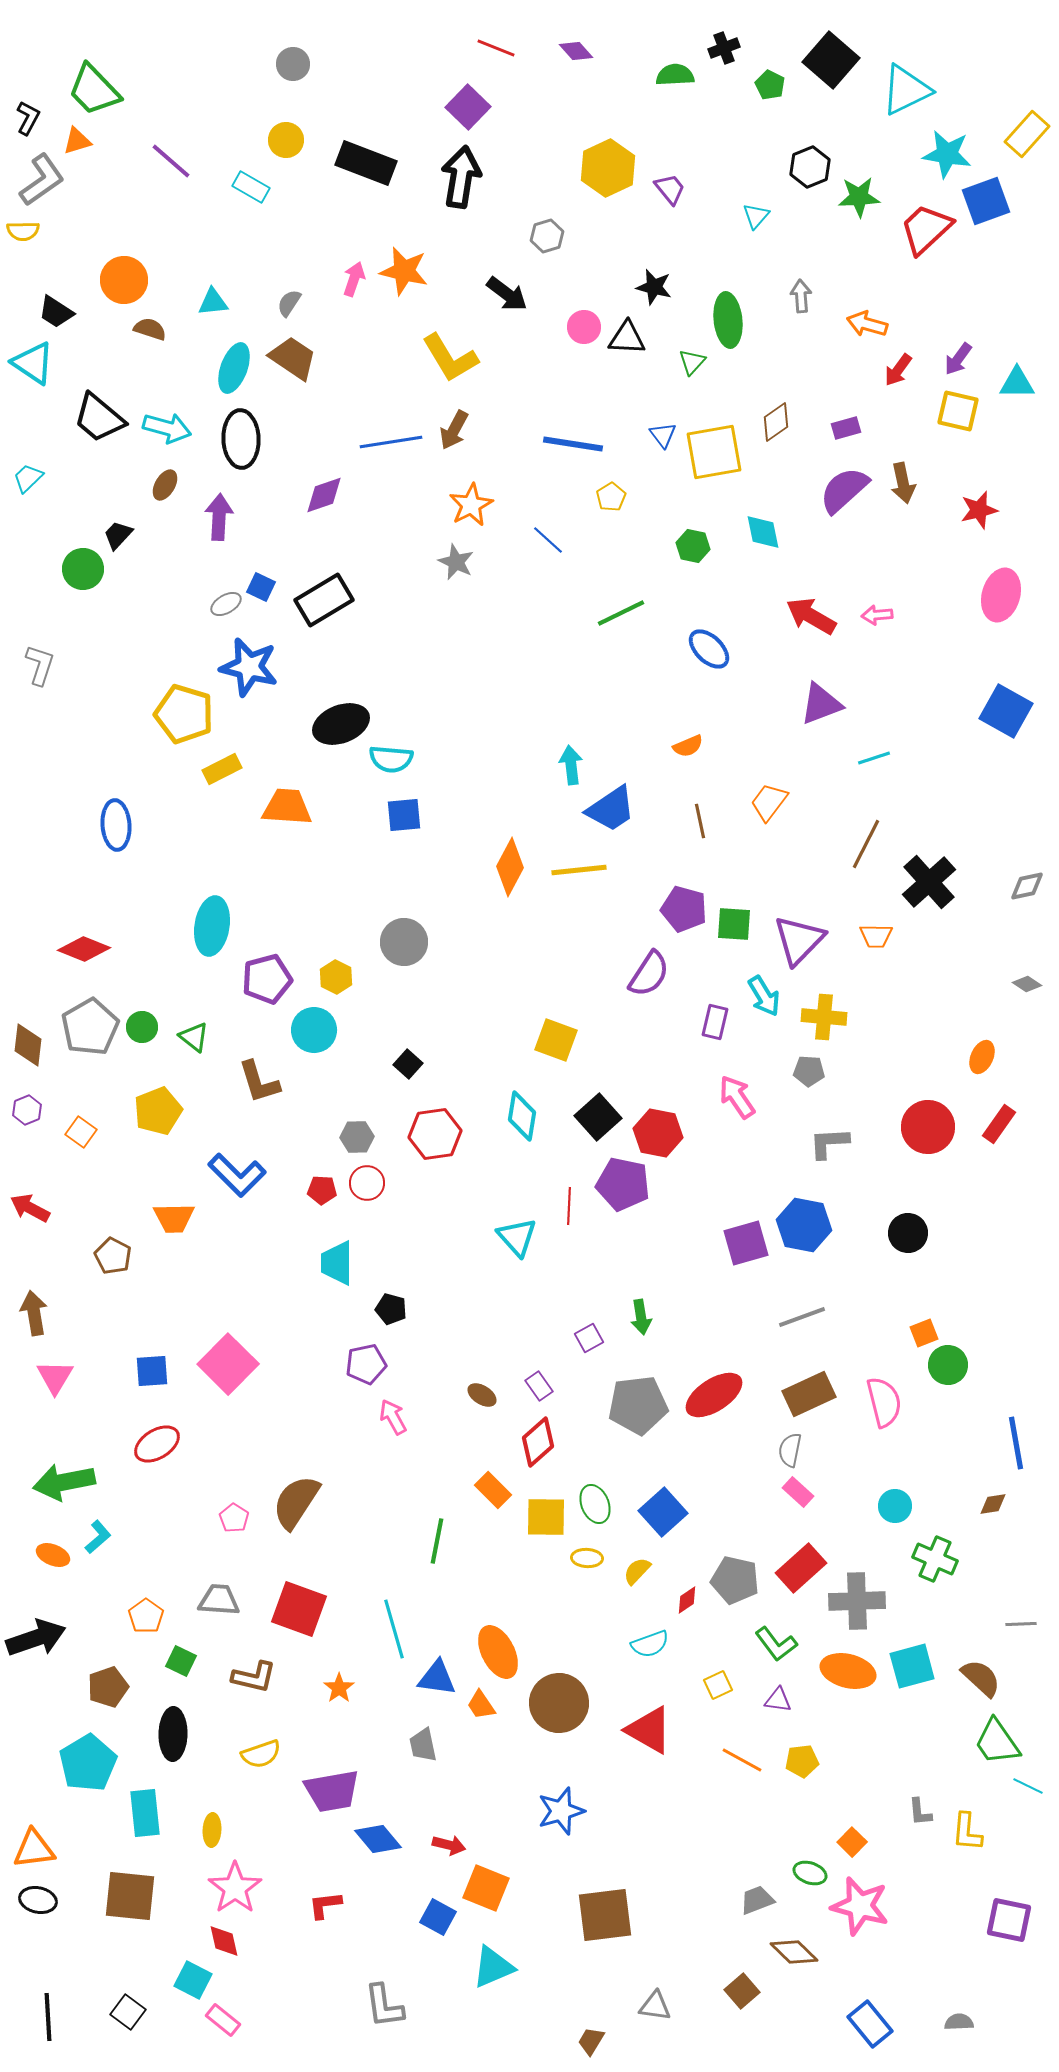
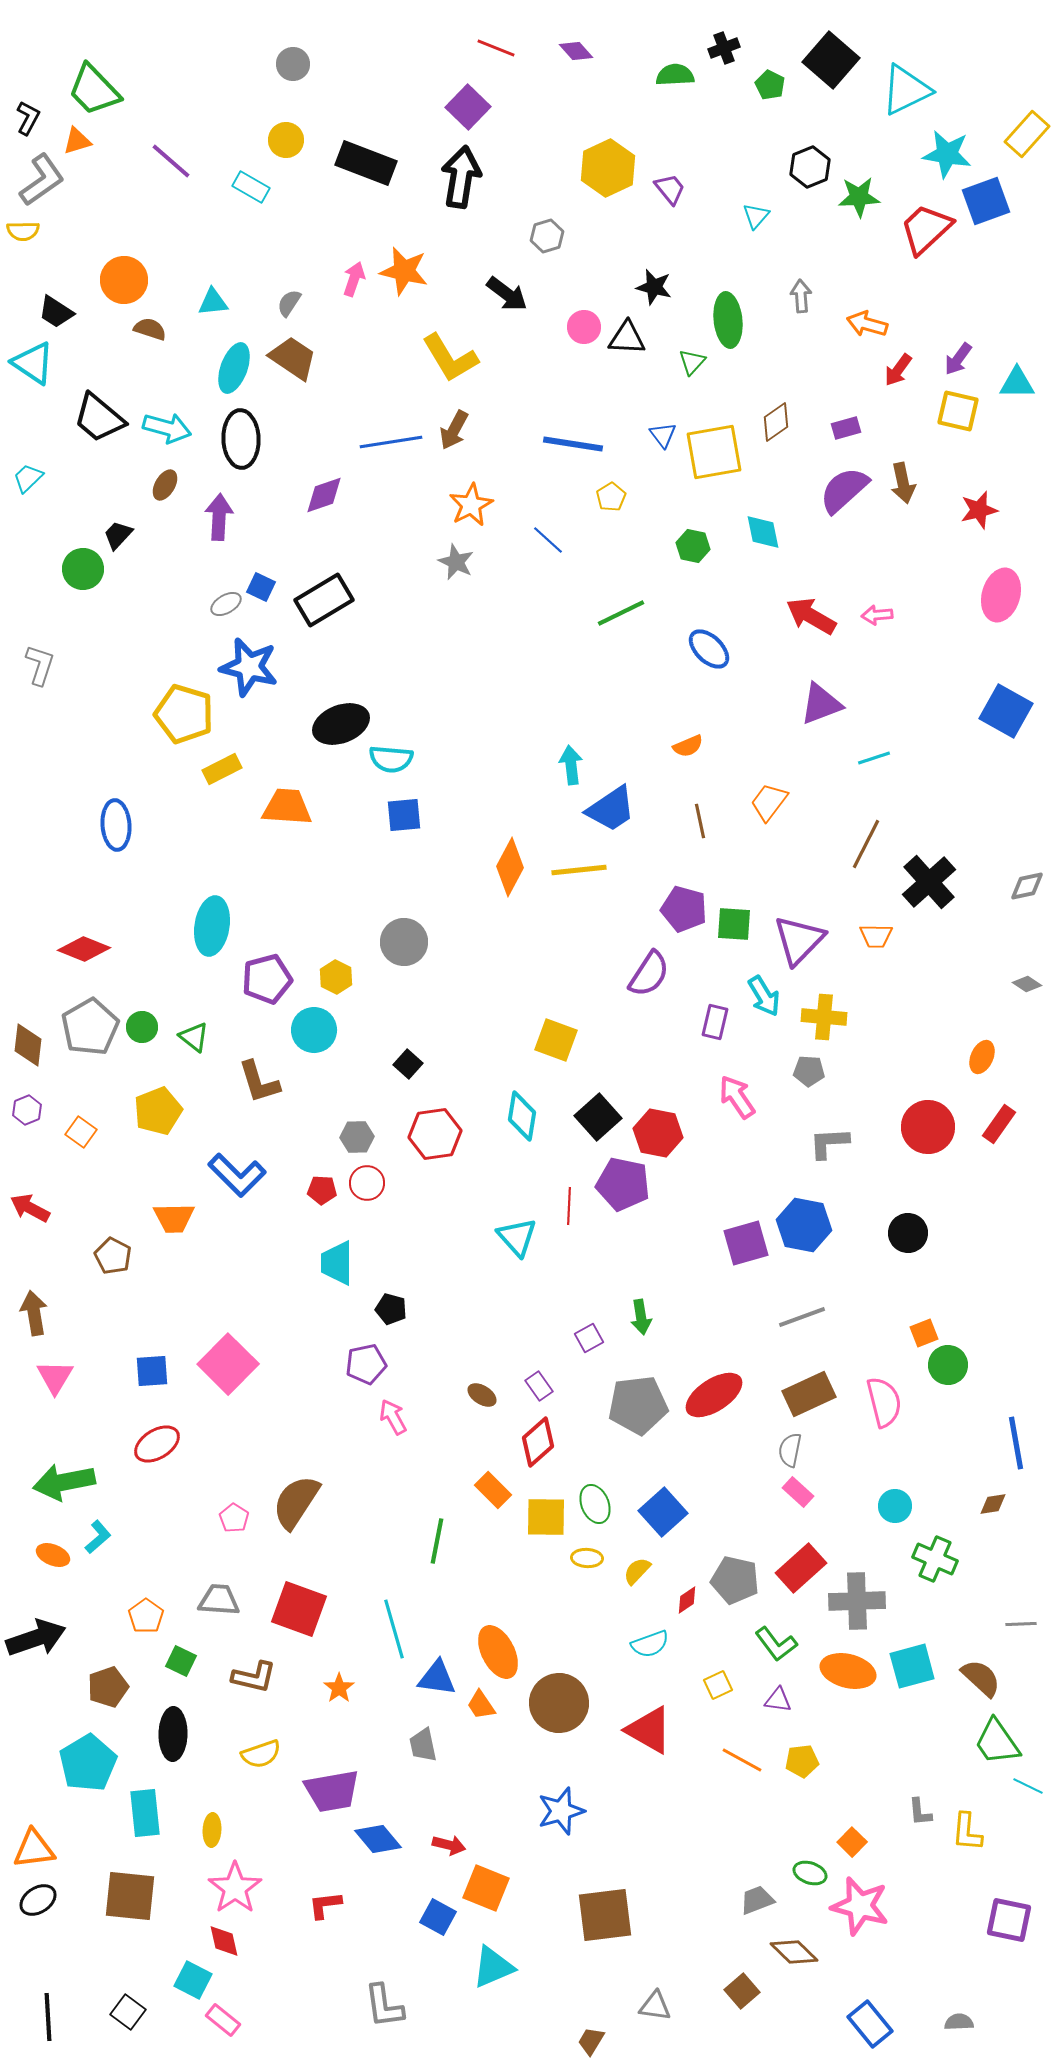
black ellipse at (38, 1900): rotated 45 degrees counterclockwise
